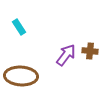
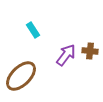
cyan rectangle: moved 14 px right, 3 px down
brown ellipse: rotated 48 degrees counterclockwise
